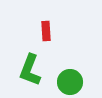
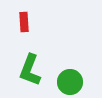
red rectangle: moved 22 px left, 9 px up
